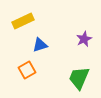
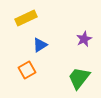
yellow rectangle: moved 3 px right, 3 px up
blue triangle: rotated 14 degrees counterclockwise
green trapezoid: rotated 15 degrees clockwise
